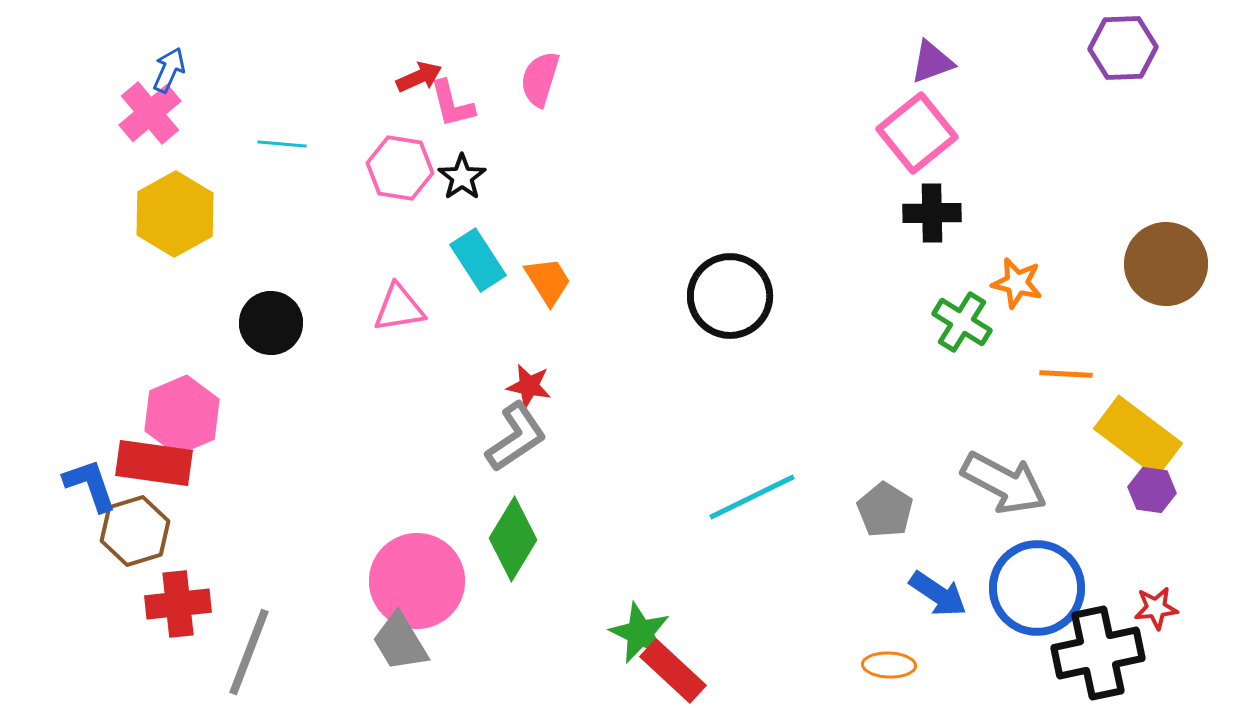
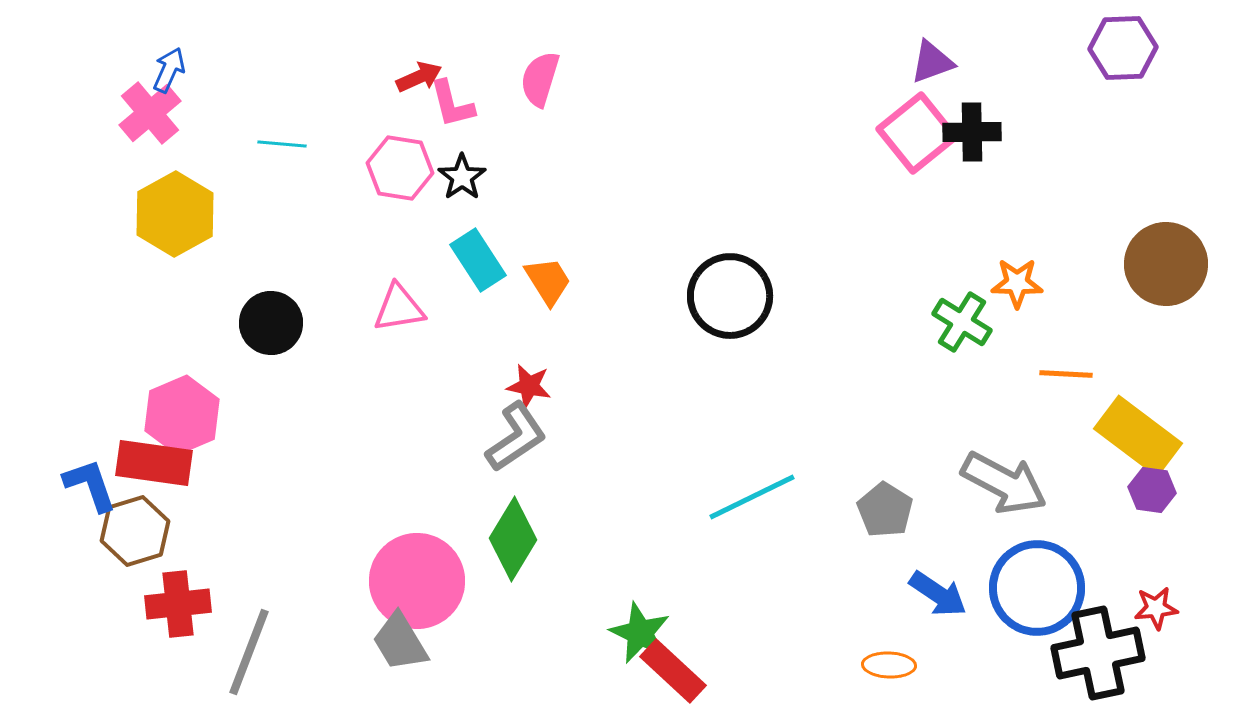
black cross at (932, 213): moved 40 px right, 81 px up
orange star at (1017, 283): rotated 12 degrees counterclockwise
